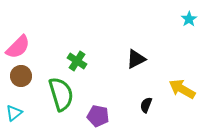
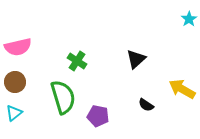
pink semicircle: rotated 32 degrees clockwise
black triangle: rotated 15 degrees counterclockwise
brown circle: moved 6 px left, 6 px down
green semicircle: moved 2 px right, 3 px down
black semicircle: rotated 77 degrees counterclockwise
